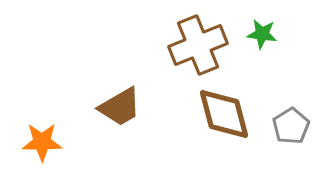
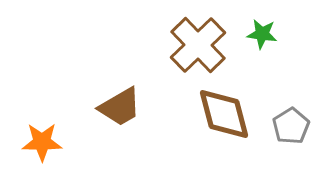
brown cross: rotated 22 degrees counterclockwise
